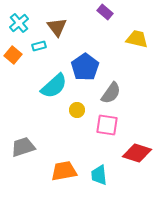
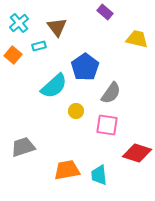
yellow circle: moved 1 px left, 1 px down
orange trapezoid: moved 3 px right, 1 px up
